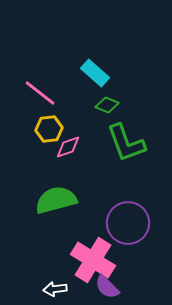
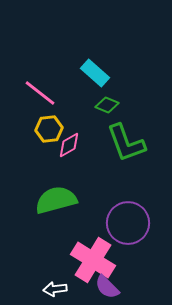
pink diamond: moved 1 px right, 2 px up; rotated 12 degrees counterclockwise
